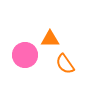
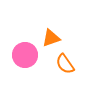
orange triangle: moved 1 px right, 1 px up; rotated 18 degrees counterclockwise
